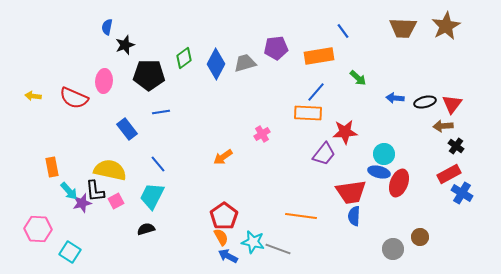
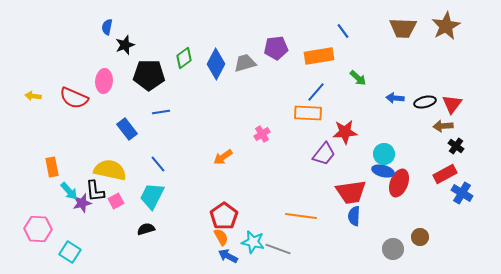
blue ellipse at (379, 172): moved 4 px right, 1 px up
red rectangle at (449, 174): moved 4 px left
